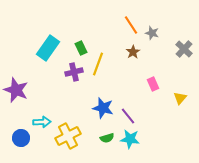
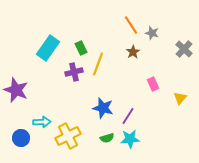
purple line: rotated 72 degrees clockwise
cyan star: rotated 12 degrees counterclockwise
